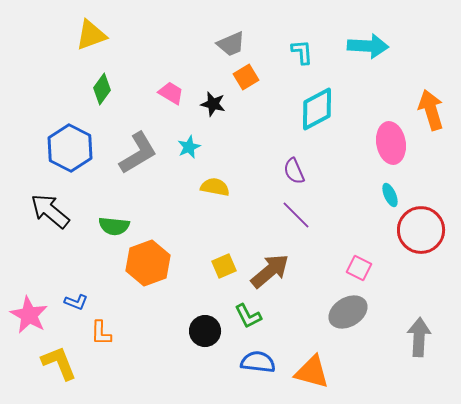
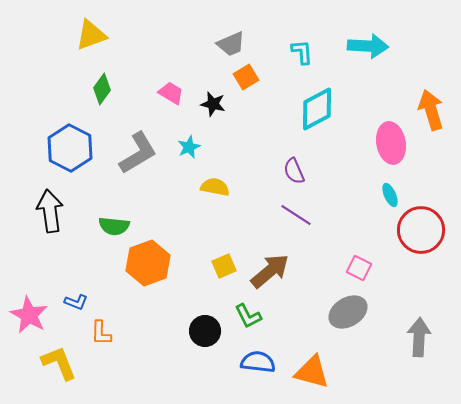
black arrow: rotated 42 degrees clockwise
purple line: rotated 12 degrees counterclockwise
